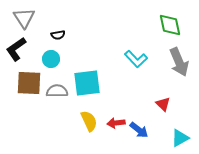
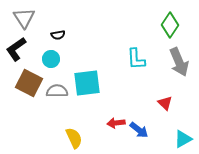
green diamond: rotated 45 degrees clockwise
cyan L-shape: rotated 40 degrees clockwise
brown square: rotated 24 degrees clockwise
red triangle: moved 2 px right, 1 px up
yellow semicircle: moved 15 px left, 17 px down
cyan triangle: moved 3 px right, 1 px down
